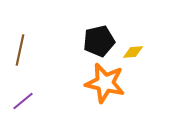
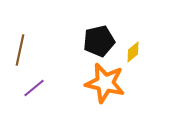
yellow diamond: rotated 35 degrees counterclockwise
purple line: moved 11 px right, 13 px up
